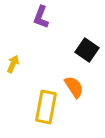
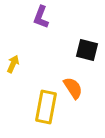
black square: rotated 20 degrees counterclockwise
orange semicircle: moved 1 px left, 1 px down
